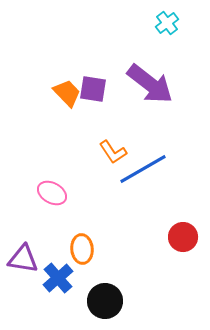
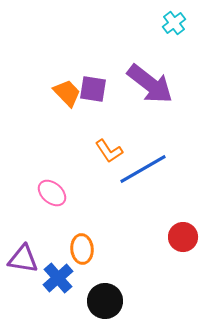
cyan cross: moved 7 px right
orange L-shape: moved 4 px left, 1 px up
pink ellipse: rotated 12 degrees clockwise
